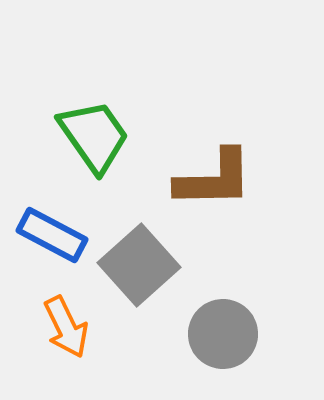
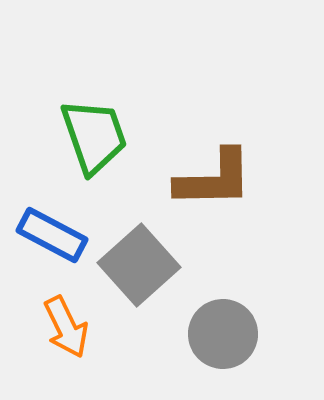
green trapezoid: rotated 16 degrees clockwise
